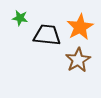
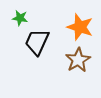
orange star: rotated 24 degrees counterclockwise
black trapezoid: moved 10 px left, 7 px down; rotated 72 degrees counterclockwise
